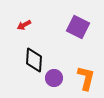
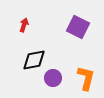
red arrow: rotated 136 degrees clockwise
black diamond: rotated 75 degrees clockwise
purple circle: moved 1 px left
